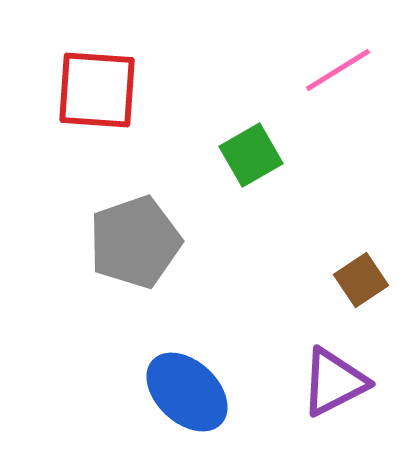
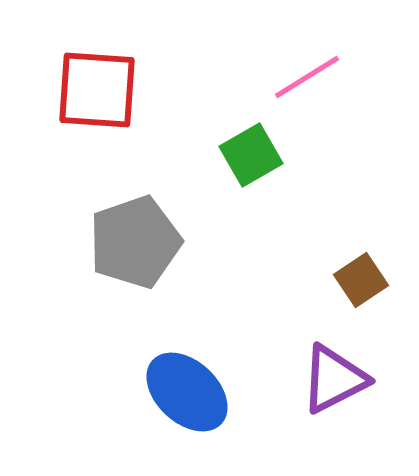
pink line: moved 31 px left, 7 px down
purple triangle: moved 3 px up
